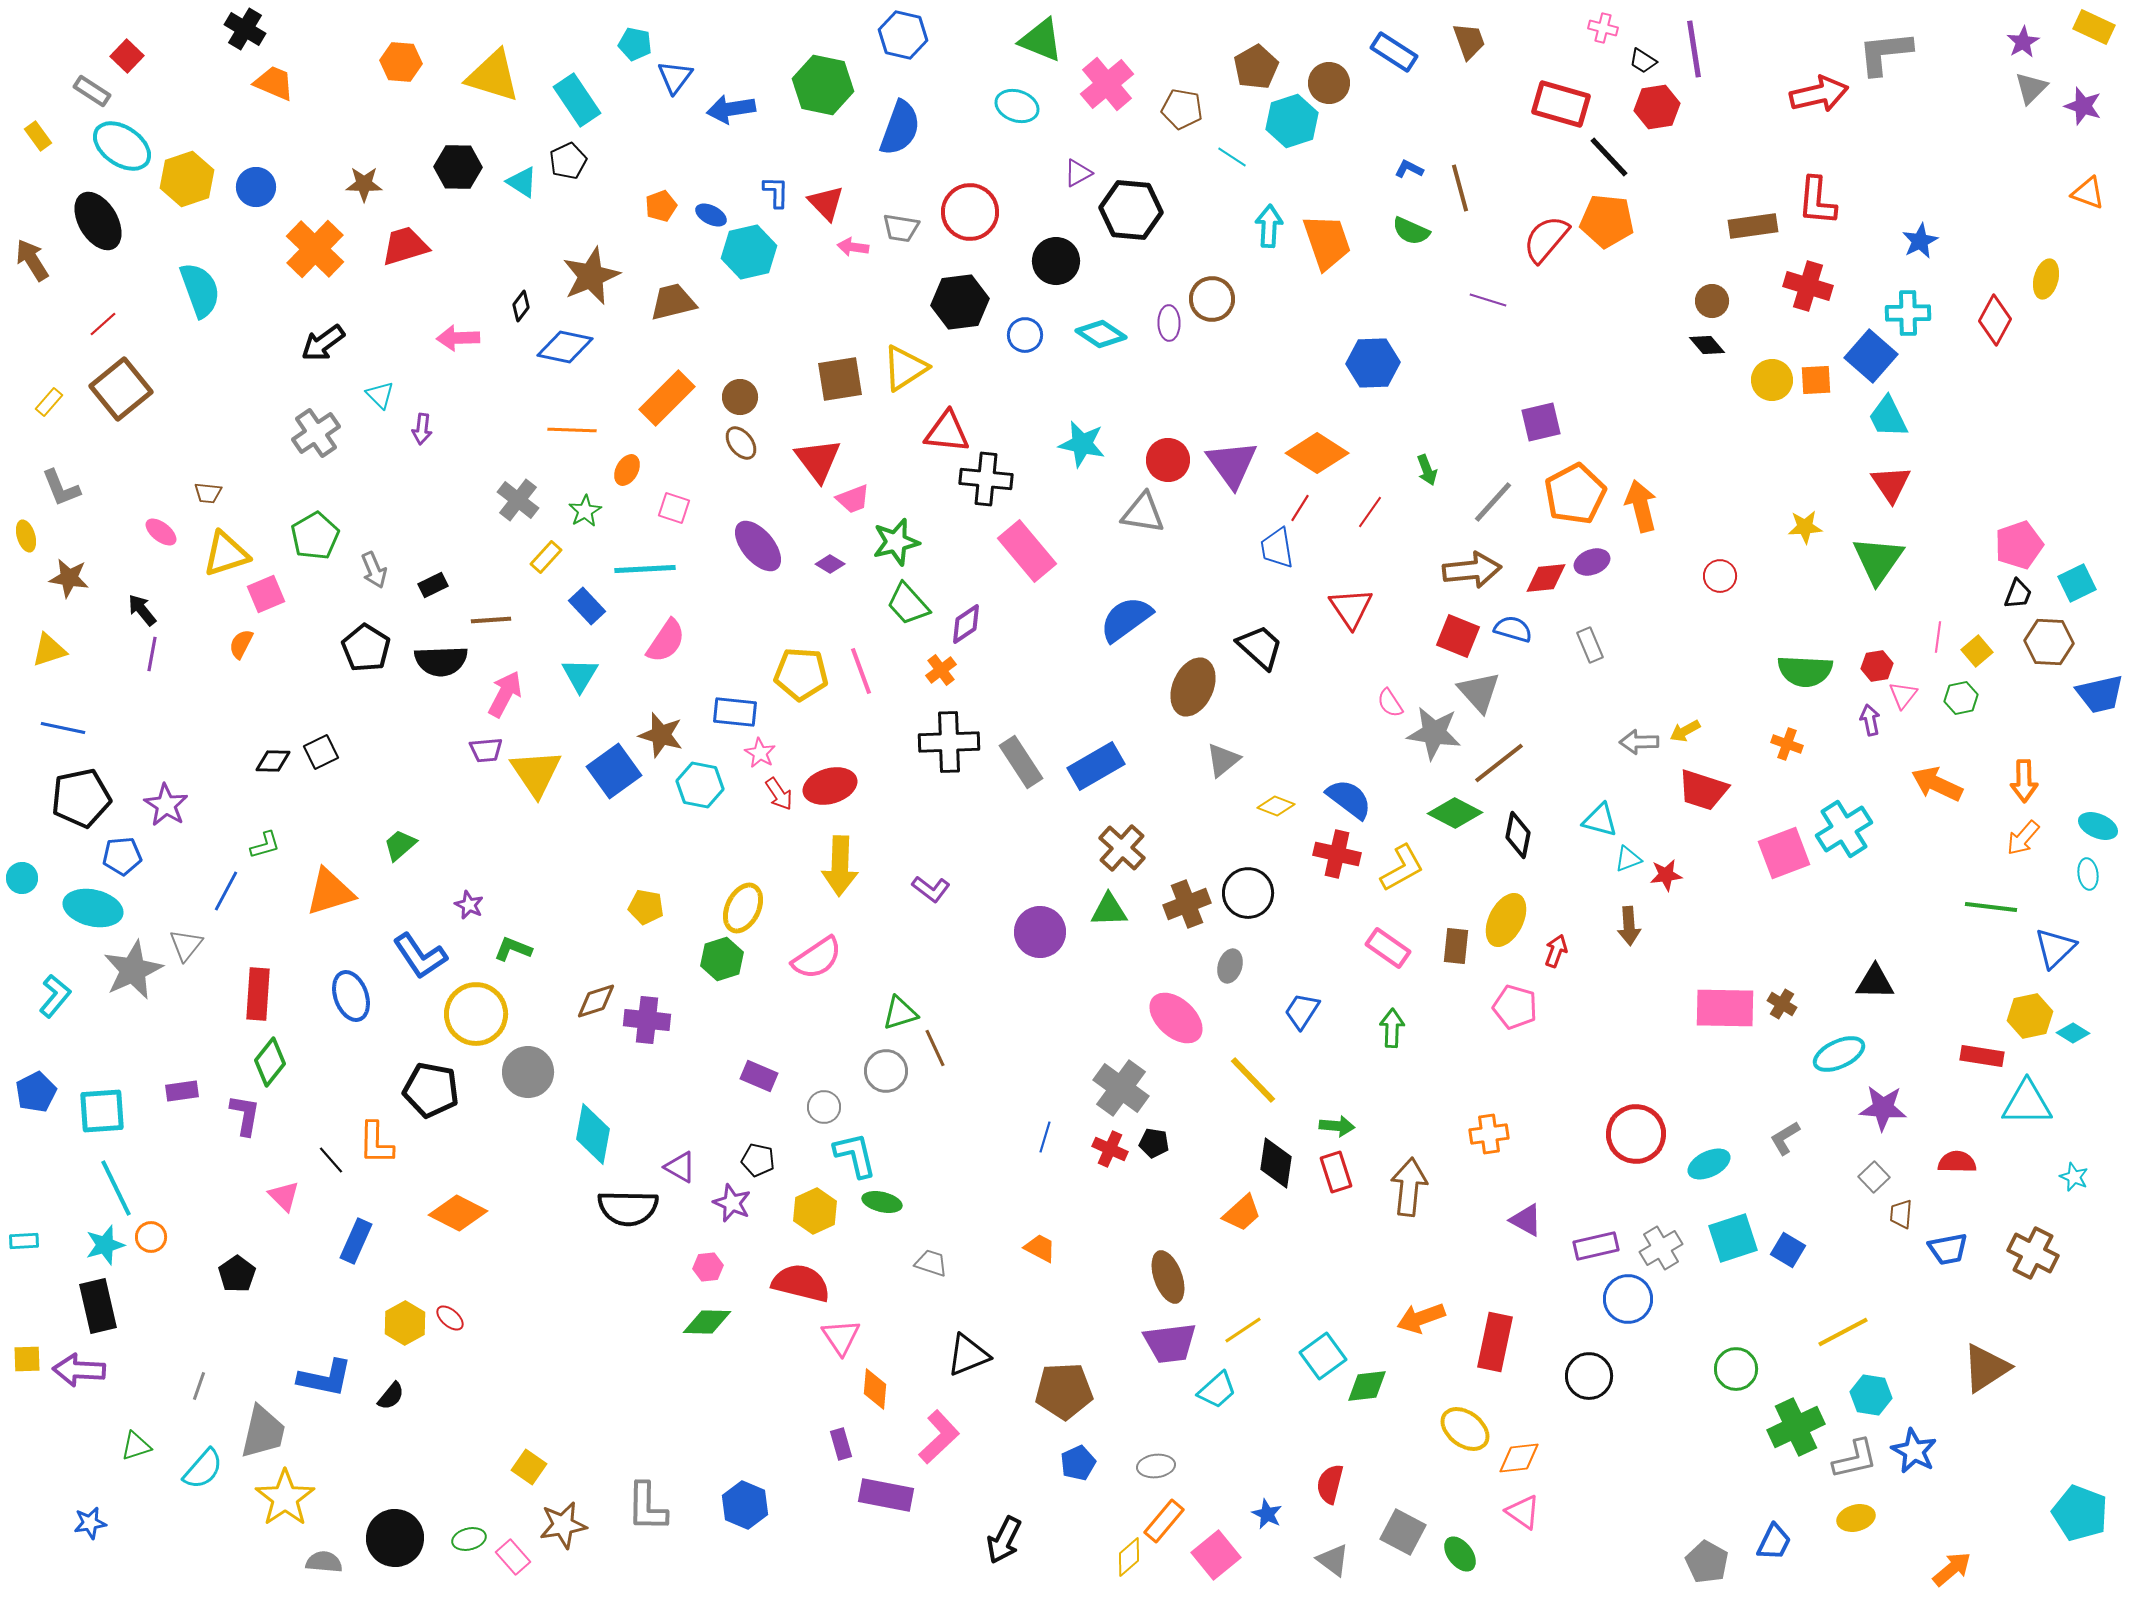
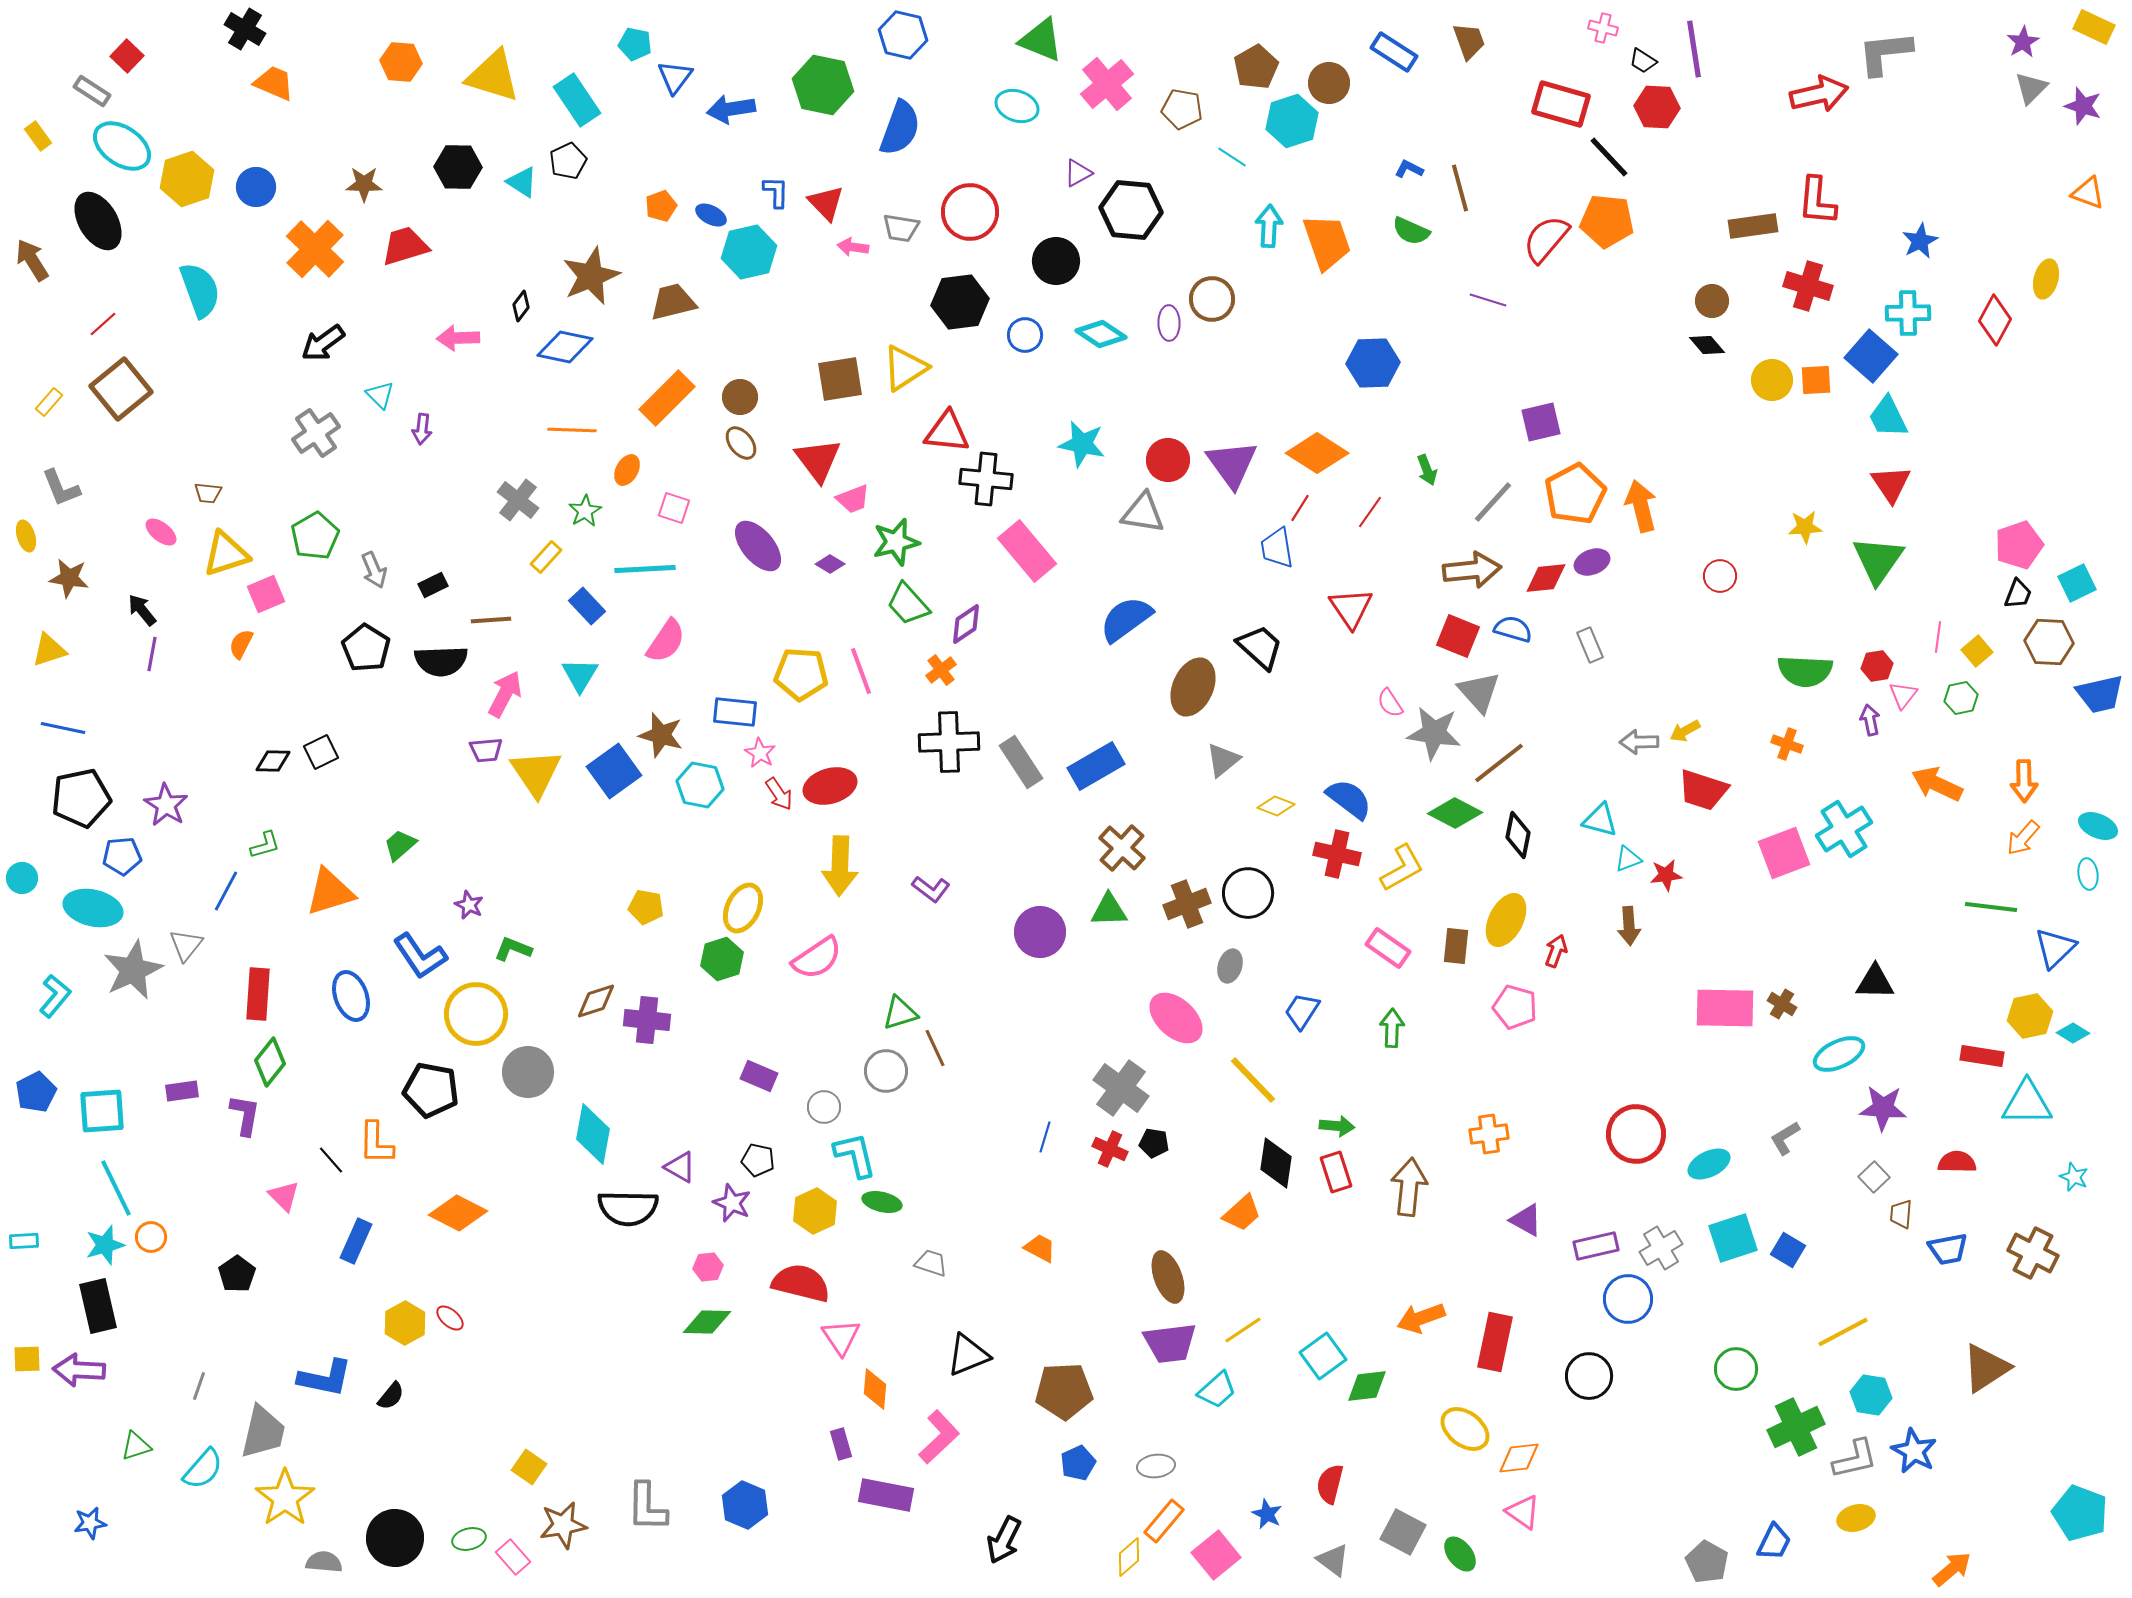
red hexagon at (1657, 107): rotated 12 degrees clockwise
